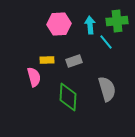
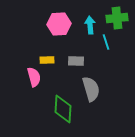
green cross: moved 3 px up
cyan line: rotated 21 degrees clockwise
gray rectangle: moved 2 px right; rotated 21 degrees clockwise
gray semicircle: moved 16 px left
green diamond: moved 5 px left, 12 px down
